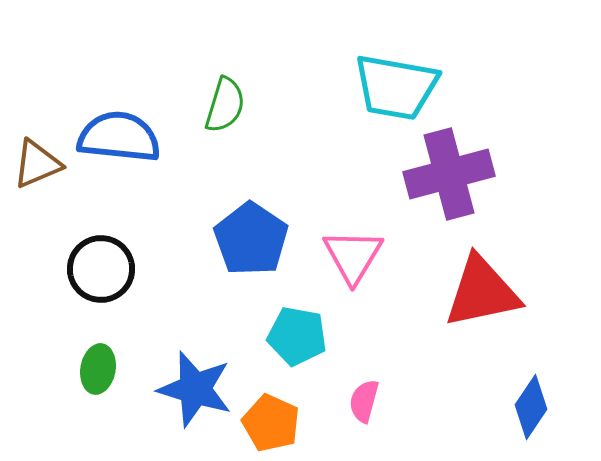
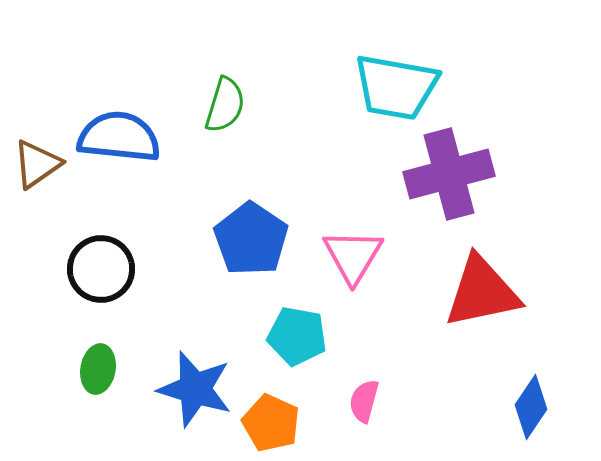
brown triangle: rotated 12 degrees counterclockwise
